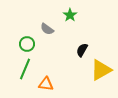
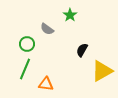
yellow triangle: moved 1 px right, 1 px down
